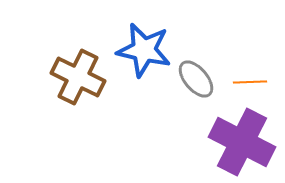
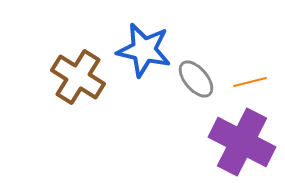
brown cross: rotated 6 degrees clockwise
orange line: rotated 12 degrees counterclockwise
